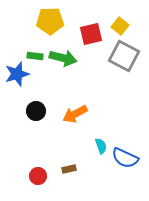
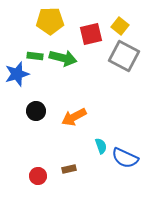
orange arrow: moved 1 px left, 3 px down
